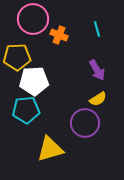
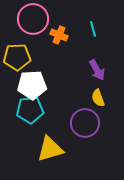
cyan line: moved 4 px left
white pentagon: moved 2 px left, 4 px down
yellow semicircle: moved 1 px up; rotated 102 degrees clockwise
cyan pentagon: moved 4 px right
